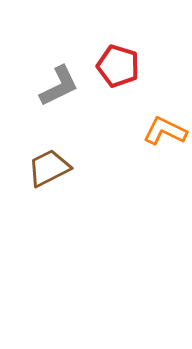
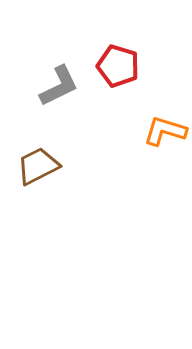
orange L-shape: rotated 9 degrees counterclockwise
brown trapezoid: moved 11 px left, 2 px up
